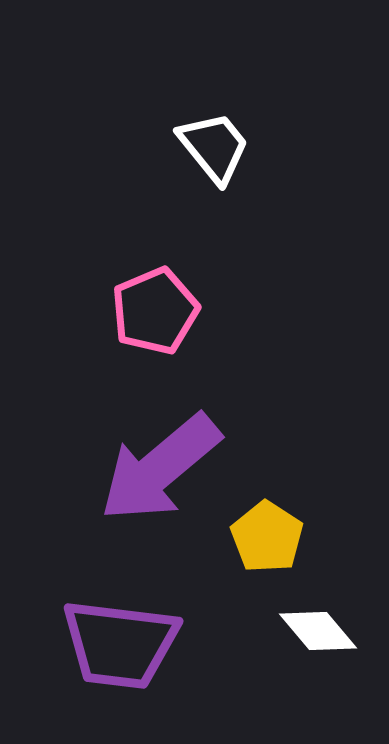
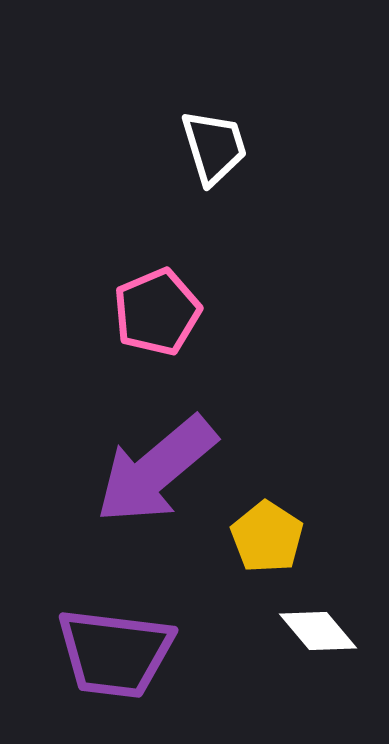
white trapezoid: rotated 22 degrees clockwise
pink pentagon: moved 2 px right, 1 px down
purple arrow: moved 4 px left, 2 px down
purple trapezoid: moved 5 px left, 9 px down
